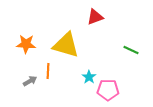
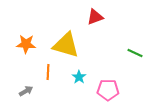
green line: moved 4 px right, 3 px down
orange line: moved 1 px down
cyan star: moved 10 px left
gray arrow: moved 4 px left, 10 px down
